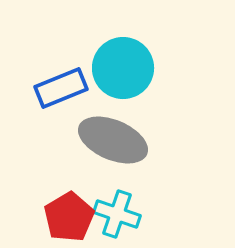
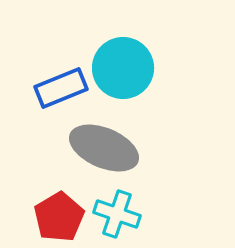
gray ellipse: moved 9 px left, 8 px down
red pentagon: moved 10 px left
